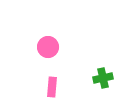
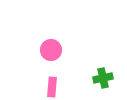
pink circle: moved 3 px right, 3 px down
